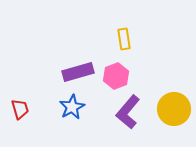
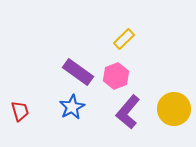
yellow rectangle: rotated 55 degrees clockwise
purple rectangle: rotated 52 degrees clockwise
red trapezoid: moved 2 px down
